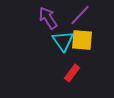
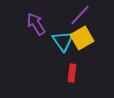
purple arrow: moved 12 px left, 6 px down
yellow square: moved 2 px up; rotated 35 degrees counterclockwise
red rectangle: rotated 30 degrees counterclockwise
